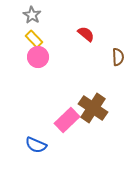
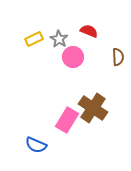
gray star: moved 27 px right, 24 px down
red semicircle: moved 3 px right, 3 px up; rotated 18 degrees counterclockwise
yellow rectangle: rotated 72 degrees counterclockwise
pink circle: moved 35 px right
pink rectangle: rotated 15 degrees counterclockwise
